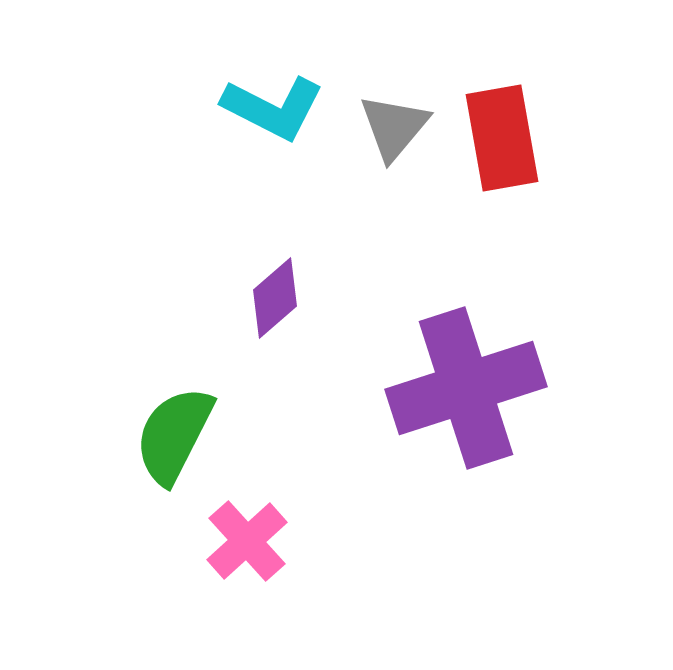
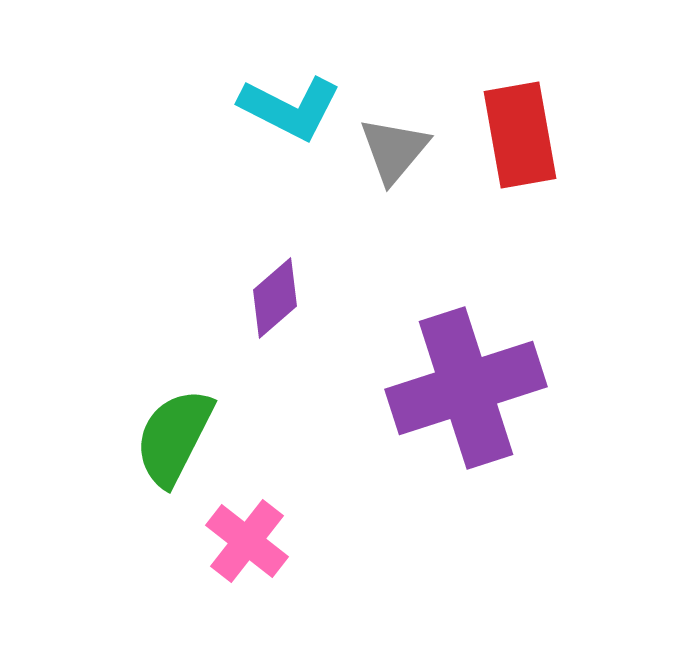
cyan L-shape: moved 17 px right
gray triangle: moved 23 px down
red rectangle: moved 18 px right, 3 px up
green semicircle: moved 2 px down
pink cross: rotated 10 degrees counterclockwise
